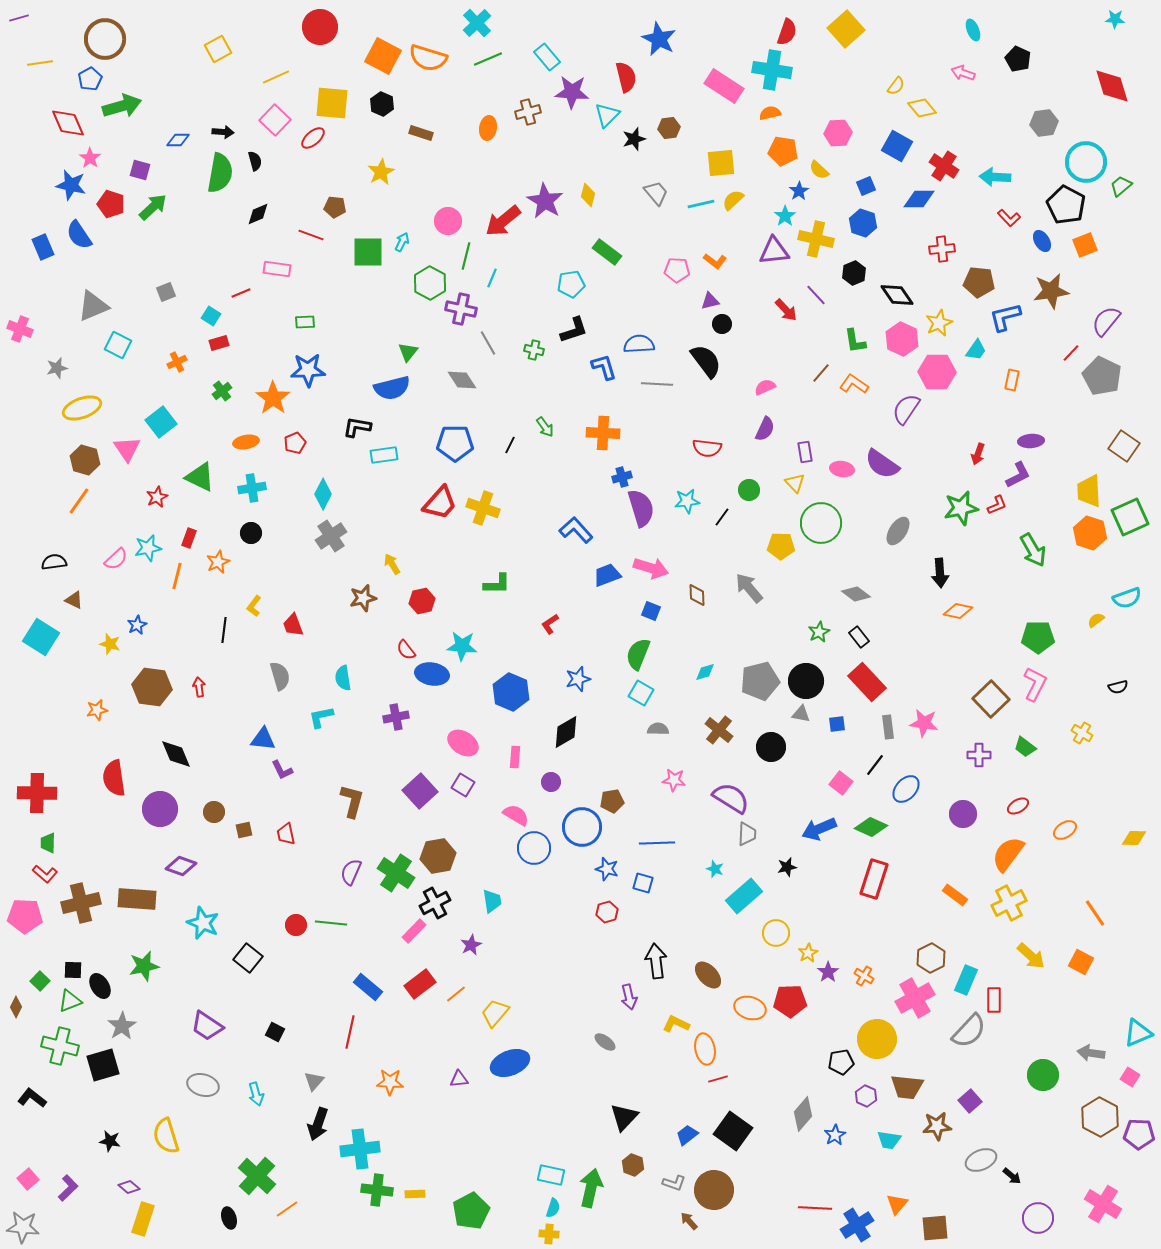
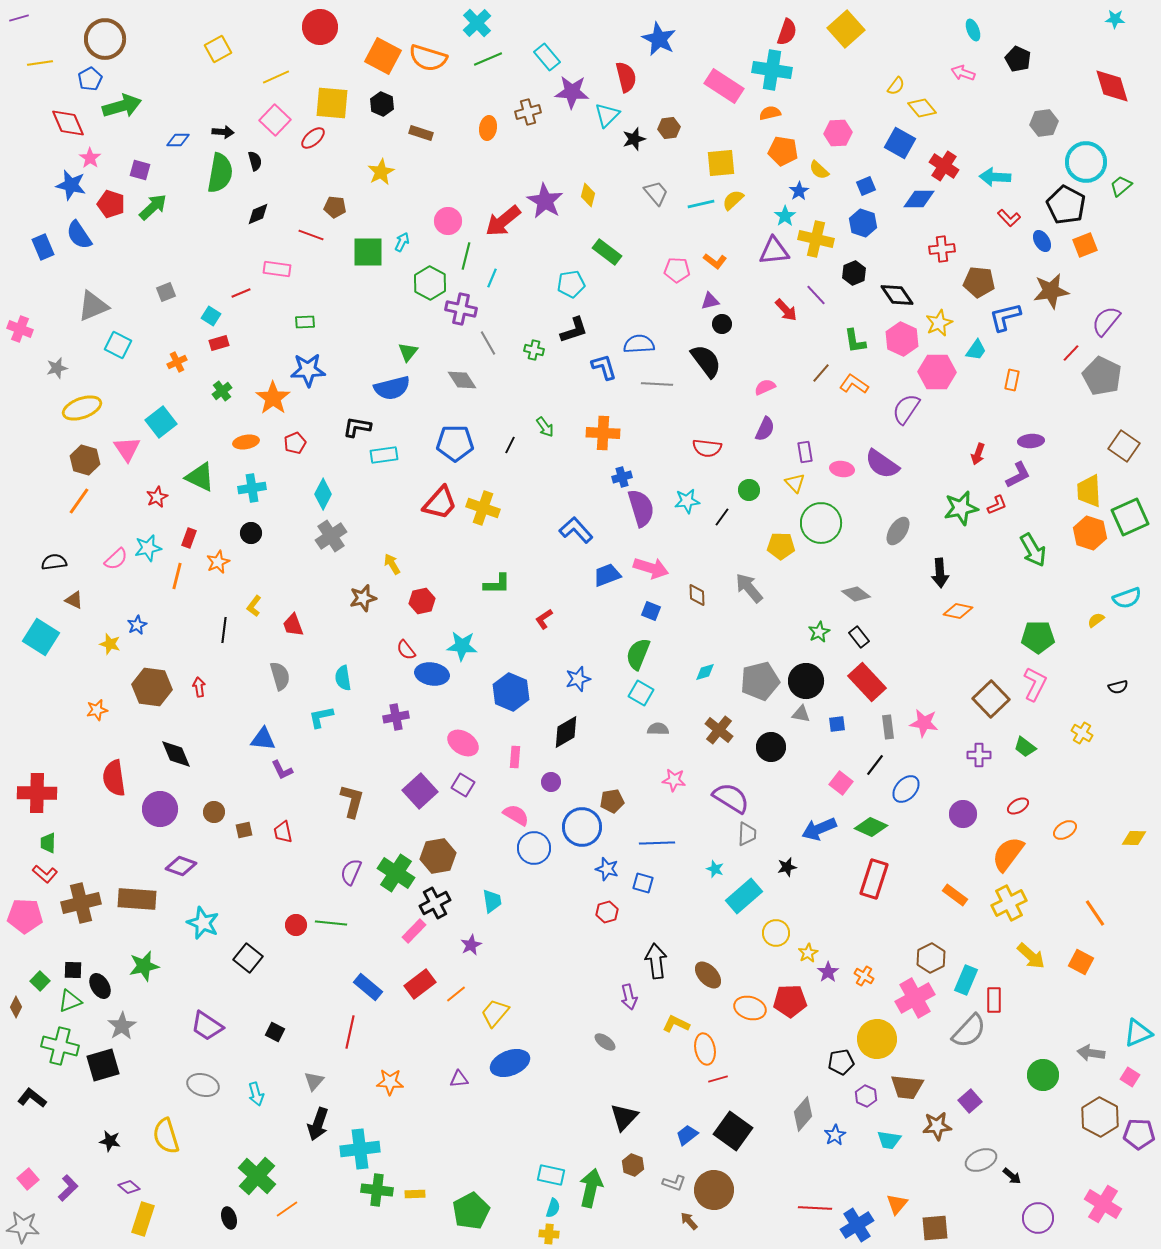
blue square at (897, 146): moved 3 px right, 3 px up
red L-shape at (550, 624): moved 6 px left, 5 px up
red trapezoid at (286, 834): moved 3 px left, 2 px up
